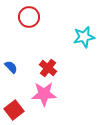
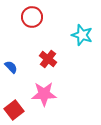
red circle: moved 3 px right
cyan star: moved 2 px left, 2 px up; rotated 30 degrees clockwise
red cross: moved 9 px up
